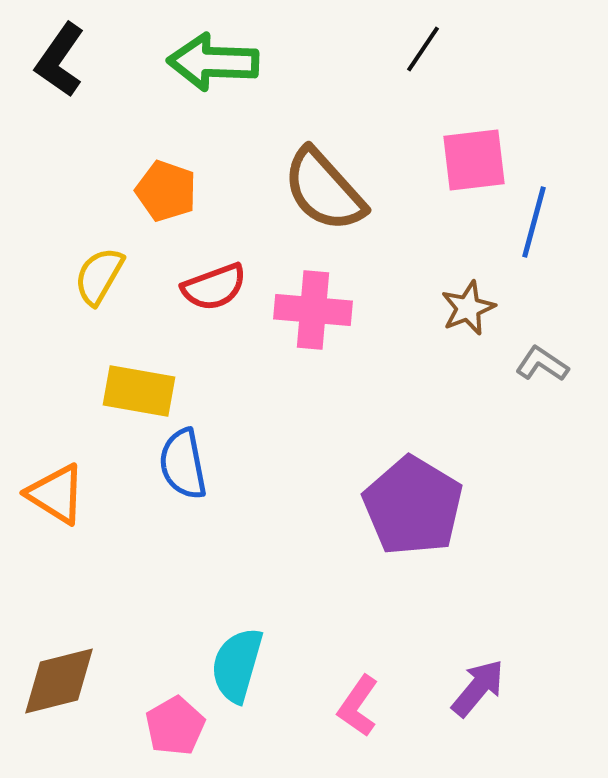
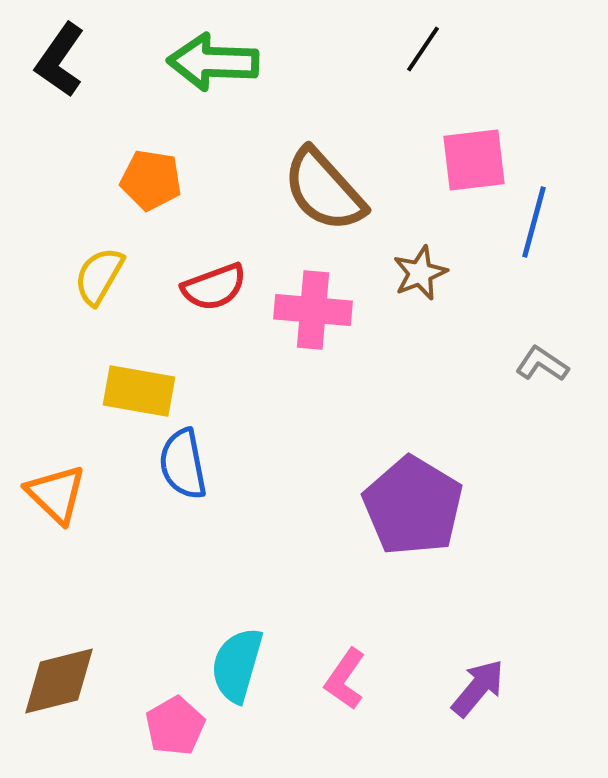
orange pentagon: moved 15 px left, 11 px up; rotated 10 degrees counterclockwise
brown star: moved 48 px left, 35 px up
orange triangle: rotated 12 degrees clockwise
pink L-shape: moved 13 px left, 27 px up
